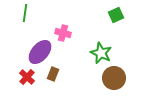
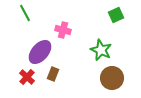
green line: rotated 36 degrees counterclockwise
pink cross: moved 3 px up
green star: moved 3 px up
brown circle: moved 2 px left
